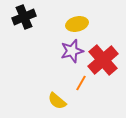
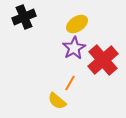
yellow ellipse: rotated 20 degrees counterclockwise
purple star: moved 2 px right, 3 px up; rotated 15 degrees counterclockwise
orange line: moved 11 px left
